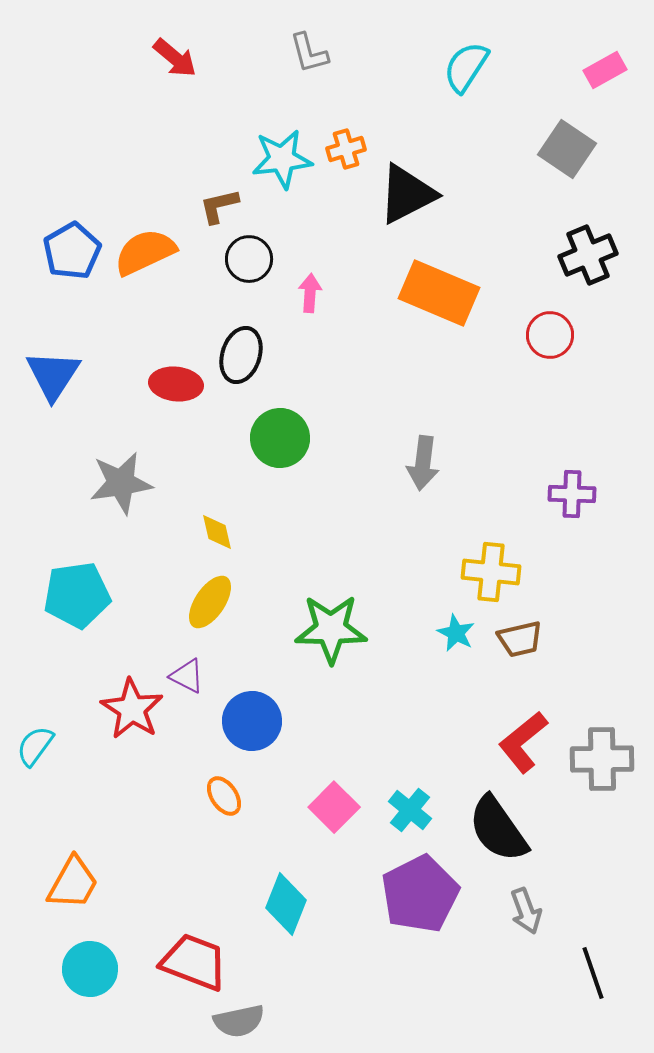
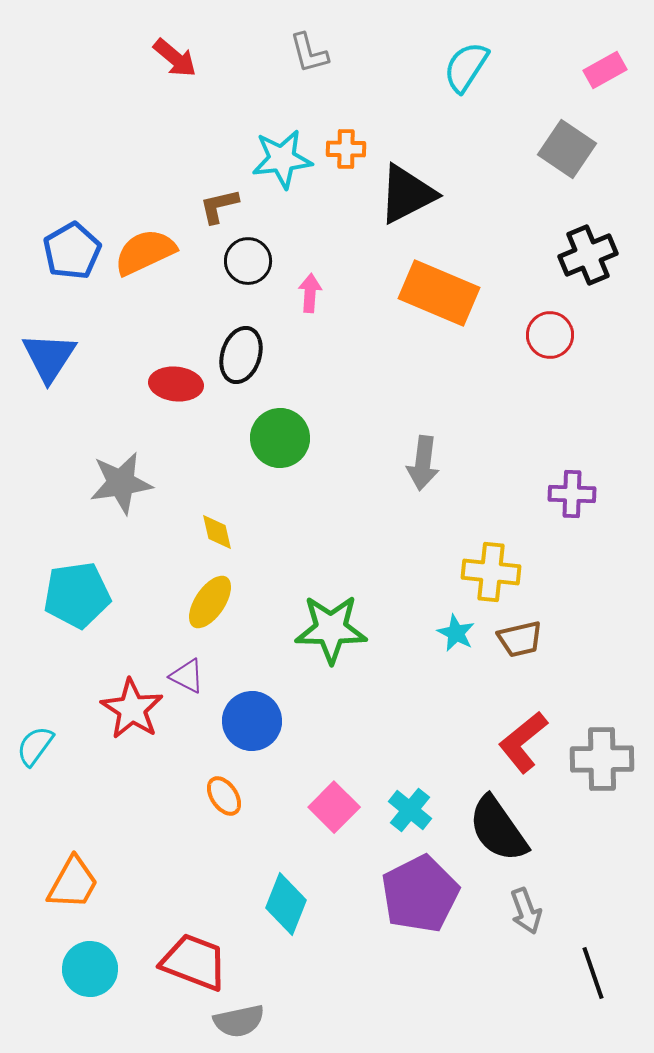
orange cross at (346, 149): rotated 18 degrees clockwise
black circle at (249, 259): moved 1 px left, 2 px down
blue triangle at (53, 375): moved 4 px left, 18 px up
